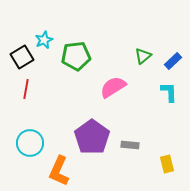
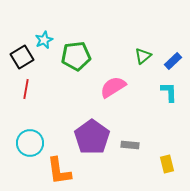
orange L-shape: rotated 32 degrees counterclockwise
